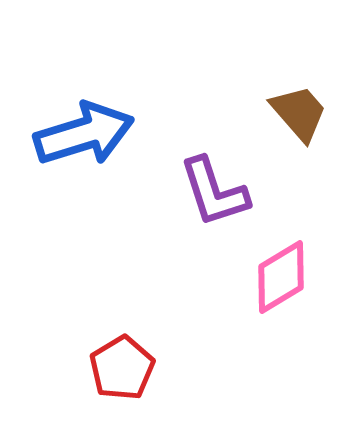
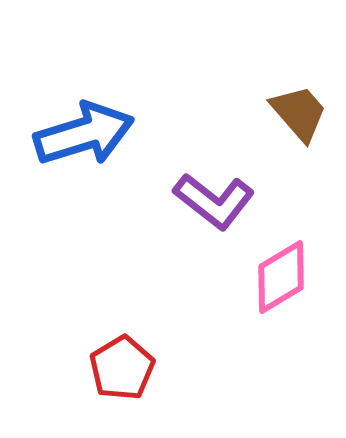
purple L-shape: moved 9 px down; rotated 34 degrees counterclockwise
